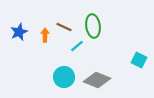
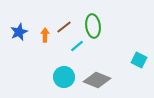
brown line: rotated 63 degrees counterclockwise
